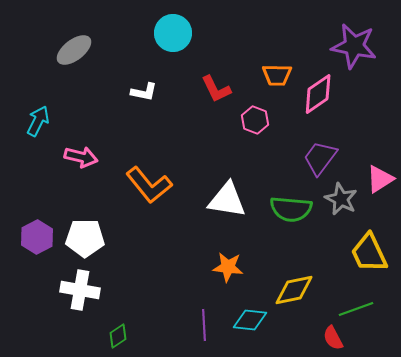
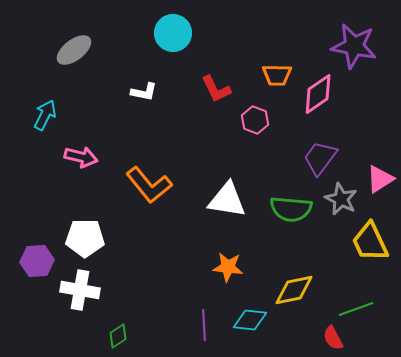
cyan arrow: moved 7 px right, 6 px up
purple hexagon: moved 24 px down; rotated 24 degrees clockwise
yellow trapezoid: moved 1 px right, 11 px up
